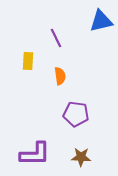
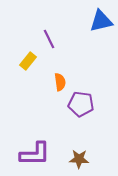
purple line: moved 7 px left, 1 px down
yellow rectangle: rotated 36 degrees clockwise
orange semicircle: moved 6 px down
purple pentagon: moved 5 px right, 10 px up
brown star: moved 2 px left, 2 px down
